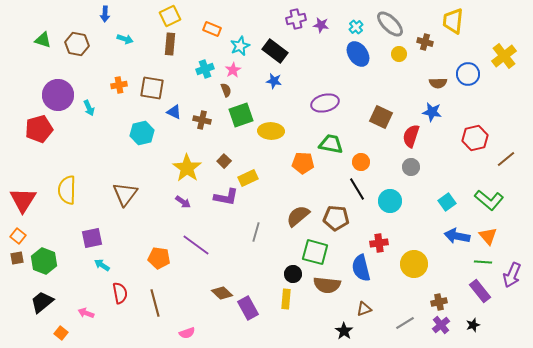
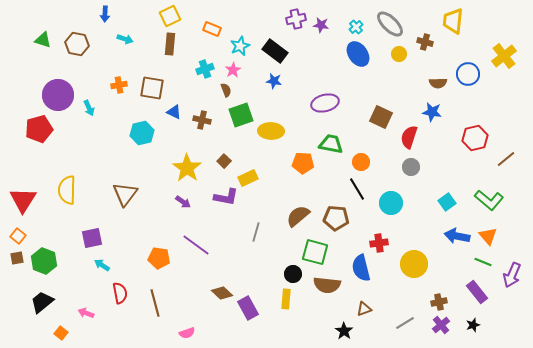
red semicircle at (411, 136): moved 2 px left, 1 px down
cyan circle at (390, 201): moved 1 px right, 2 px down
green line at (483, 262): rotated 18 degrees clockwise
purple rectangle at (480, 291): moved 3 px left, 1 px down
